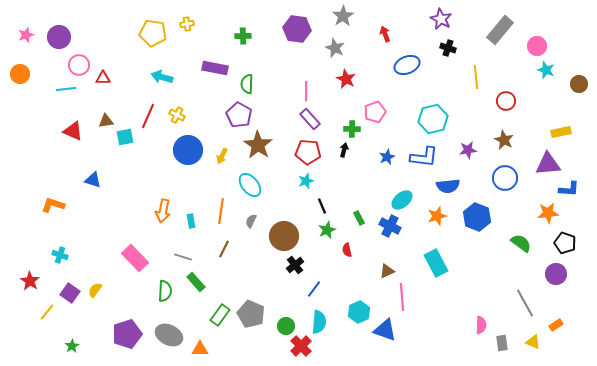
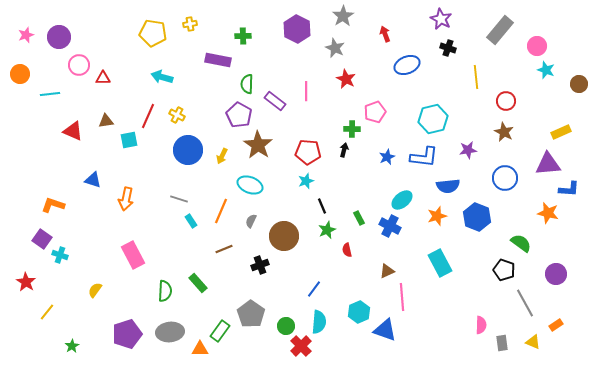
yellow cross at (187, 24): moved 3 px right
purple hexagon at (297, 29): rotated 20 degrees clockwise
purple rectangle at (215, 68): moved 3 px right, 8 px up
cyan line at (66, 89): moved 16 px left, 5 px down
purple rectangle at (310, 119): moved 35 px left, 18 px up; rotated 10 degrees counterclockwise
yellow rectangle at (561, 132): rotated 12 degrees counterclockwise
cyan square at (125, 137): moved 4 px right, 3 px down
brown star at (504, 140): moved 8 px up
cyan ellipse at (250, 185): rotated 30 degrees counterclockwise
orange arrow at (163, 211): moved 37 px left, 12 px up
orange line at (221, 211): rotated 15 degrees clockwise
orange star at (548, 213): rotated 20 degrees clockwise
cyan rectangle at (191, 221): rotated 24 degrees counterclockwise
black pentagon at (565, 243): moved 61 px left, 27 px down
brown line at (224, 249): rotated 42 degrees clockwise
gray line at (183, 257): moved 4 px left, 58 px up
pink rectangle at (135, 258): moved 2 px left, 3 px up; rotated 16 degrees clockwise
cyan rectangle at (436, 263): moved 4 px right
black cross at (295, 265): moved 35 px left; rotated 18 degrees clockwise
red star at (30, 281): moved 4 px left, 1 px down
green rectangle at (196, 282): moved 2 px right, 1 px down
purple square at (70, 293): moved 28 px left, 54 px up
gray pentagon at (251, 314): rotated 12 degrees clockwise
green rectangle at (220, 315): moved 16 px down
gray ellipse at (169, 335): moved 1 px right, 3 px up; rotated 32 degrees counterclockwise
